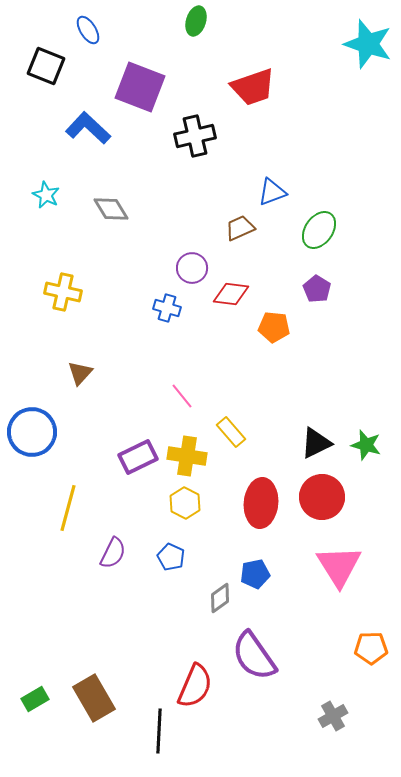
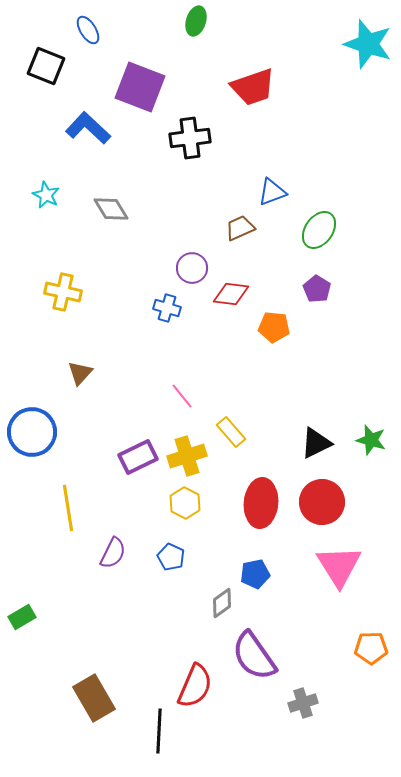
black cross at (195, 136): moved 5 px left, 2 px down; rotated 6 degrees clockwise
green star at (366, 445): moved 5 px right, 5 px up
yellow cross at (187, 456): rotated 27 degrees counterclockwise
red circle at (322, 497): moved 5 px down
yellow line at (68, 508): rotated 24 degrees counterclockwise
gray diamond at (220, 598): moved 2 px right, 5 px down
green rectangle at (35, 699): moved 13 px left, 82 px up
gray cross at (333, 716): moved 30 px left, 13 px up; rotated 12 degrees clockwise
